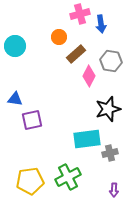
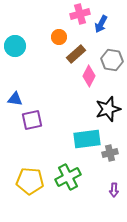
blue arrow: rotated 36 degrees clockwise
gray hexagon: moved 1 px right, 1 px up
yellow pentagon: rotated 12 degrees clockwise
